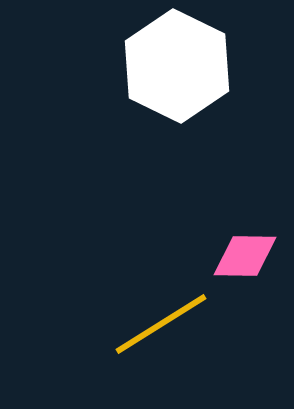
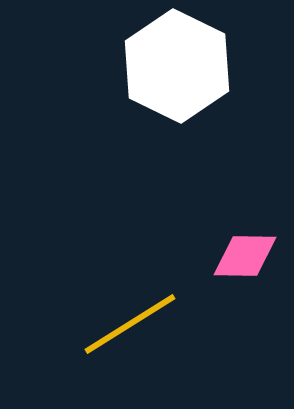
yellow line: moved 31 px left
